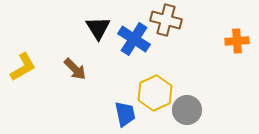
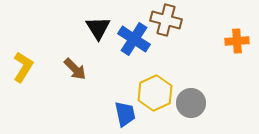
yellow L-shape: rotated 28 degrees counterclockwise
gray circle: moved 4 px right, 7 px up
